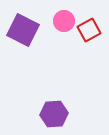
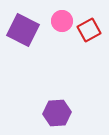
pink circle: moved 2 px left
purple hexagon: moved 3 px right, 1 px up
